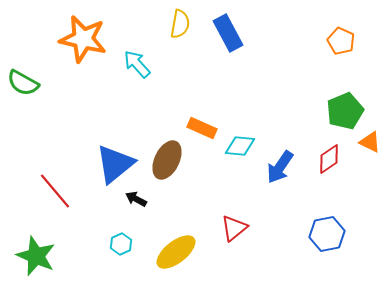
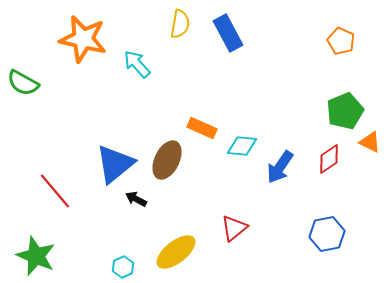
cyan diamond: moved 2 px right
cyan hexagon: moved 2 px right, 23 px down
